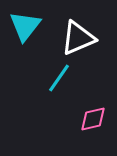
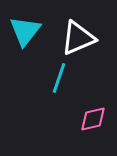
cyan triangle: moved 5 px down
cyan line: rotated 16 degrees counterclockwise
